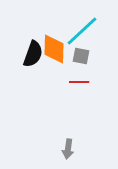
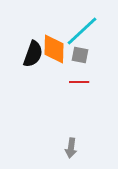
gray square: moved 1 px left, 1 px up
gray arrow: moved 3 px right, 1 px up
